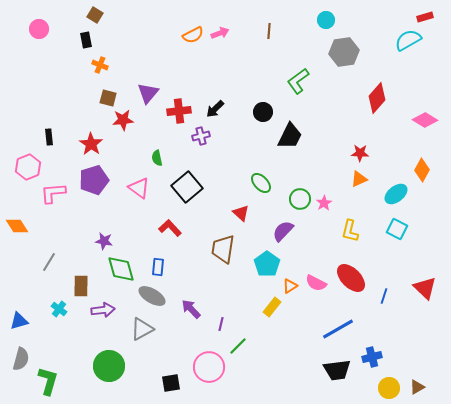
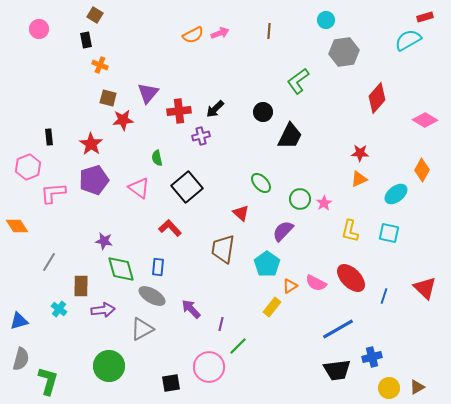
cyan square at (397, 229): moved 8 px left, 4 px down; rotated 15 degrees counterclockwise
